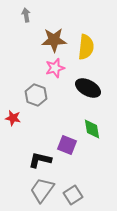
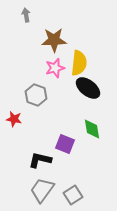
yellow semicircle: moved 7 px left, 16 px down
black ellipse: rotated 10 degrees clockwise
red star: moved 1 px right, 1 px down
purple square: moved 2 px left, 1 px up
